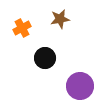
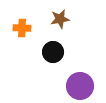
orange cross: rotated 30 degrees clockwise
black circle: moved 8 px right, 6 px up
